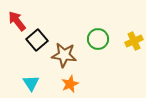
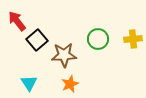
yellow cross: moved 1 px left, 2 px up; rotated 18 degrees clockwise
brown star: rotated 10 degrees counterclockwise
cyan triangle: moved 2 px left
